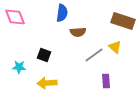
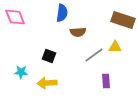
brown rectangle: moved 1 px up
yellow triangle: rotated 40 degrees counterclockwise
black square: moved 5 px right, 1 px down
cyan star: moved 2 px right, 5 px down
